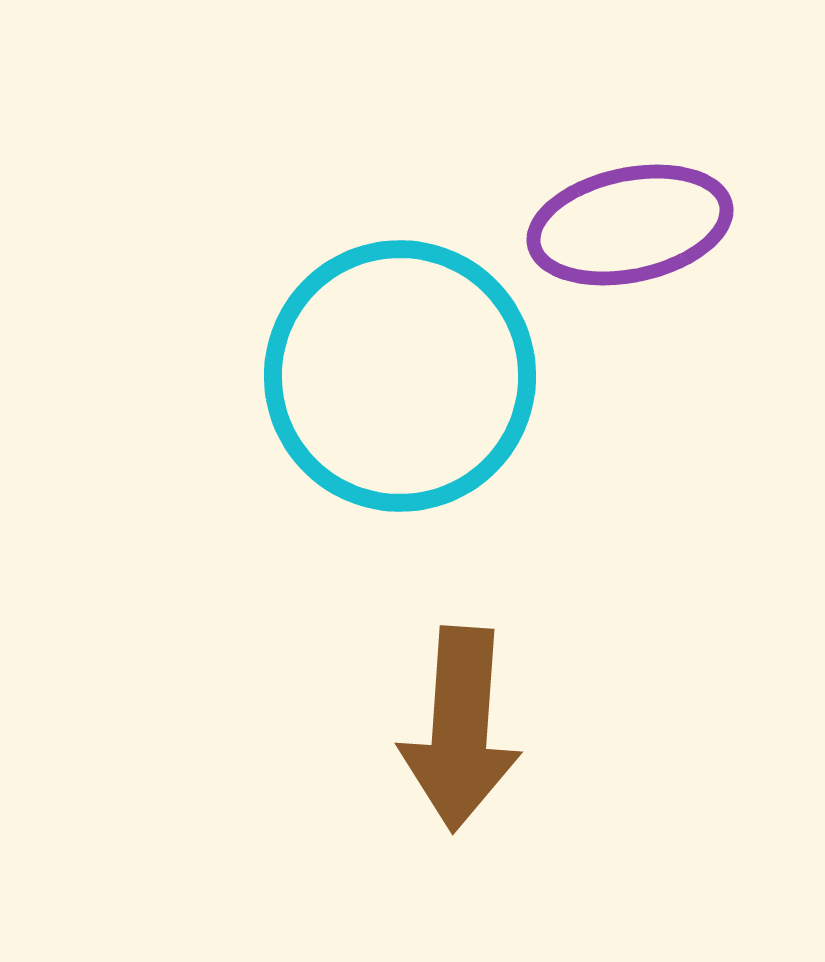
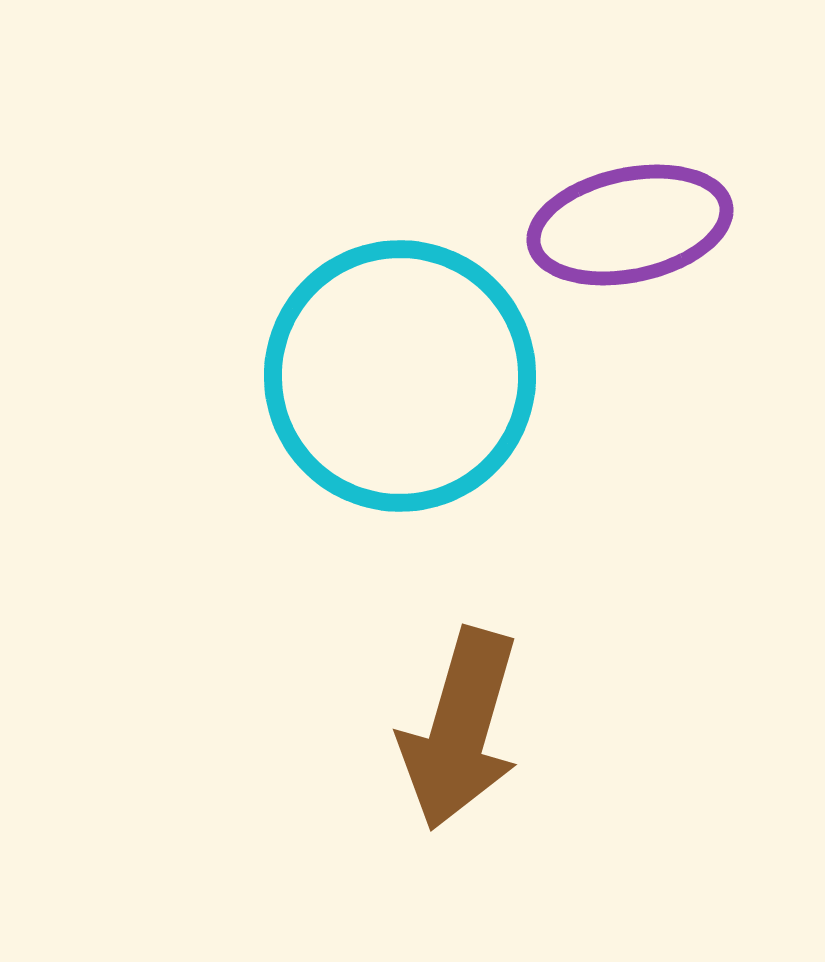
brown arrow: rotated 12 degrees clockwise
